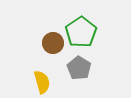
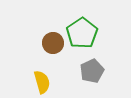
green pentagon: moved 1 px right, 1 px down
gray pentagon: moved 13 px right, 3 px down; rotated 15 degrees clockwise
